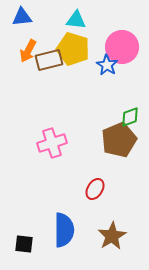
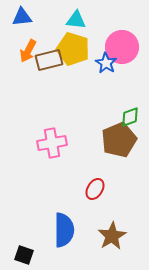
blue star: moved 1 px left, 2 px up
pink cross: rotated 8 degrees clockwise
black square: moved 11 px down; rotated 12 degrees clockwise
